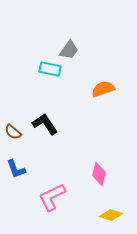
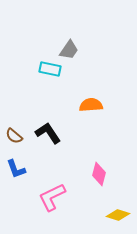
orange semicircle: moved 12 px left, 16 px down; rotated 15 degrees clockwise
black L-shape: moved 3 px right, 9 px down
brown semicircle: moved 1 px right, 4 px down
yellow diamond: moved 7 px right
